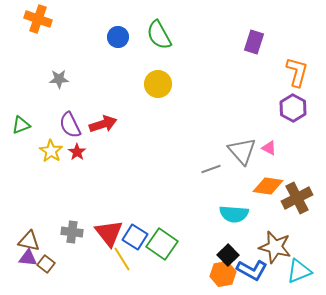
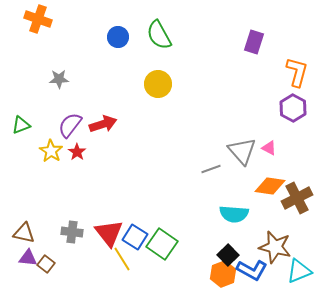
purple semicircle: rotated 64 degrees clockwise
orange diamond: moved 2 px right
brown triangle: moved 5 px left, 8 px up
orange hexagon: rotated 10 degrees counterclockwise
